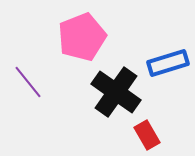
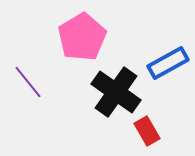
pink pentagon: rotated 9 degrees counterclockwise
blue rectangle: rotated 12 degrees counterclockwise
red rectangle: moved 4 px up
